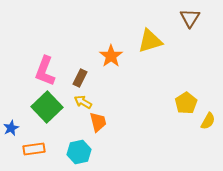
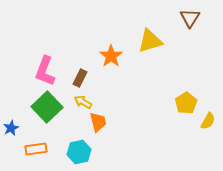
orange rectangle: moved 2 px right
